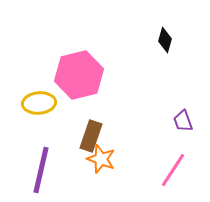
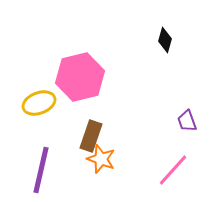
pink hexagon: moved 1 px right, 2 px down
yellow ellipse: rotated 16 degrees counterclockwise
purple trapezoid: moved 4 px right
pink line: rotated 9 degrees clockwise
